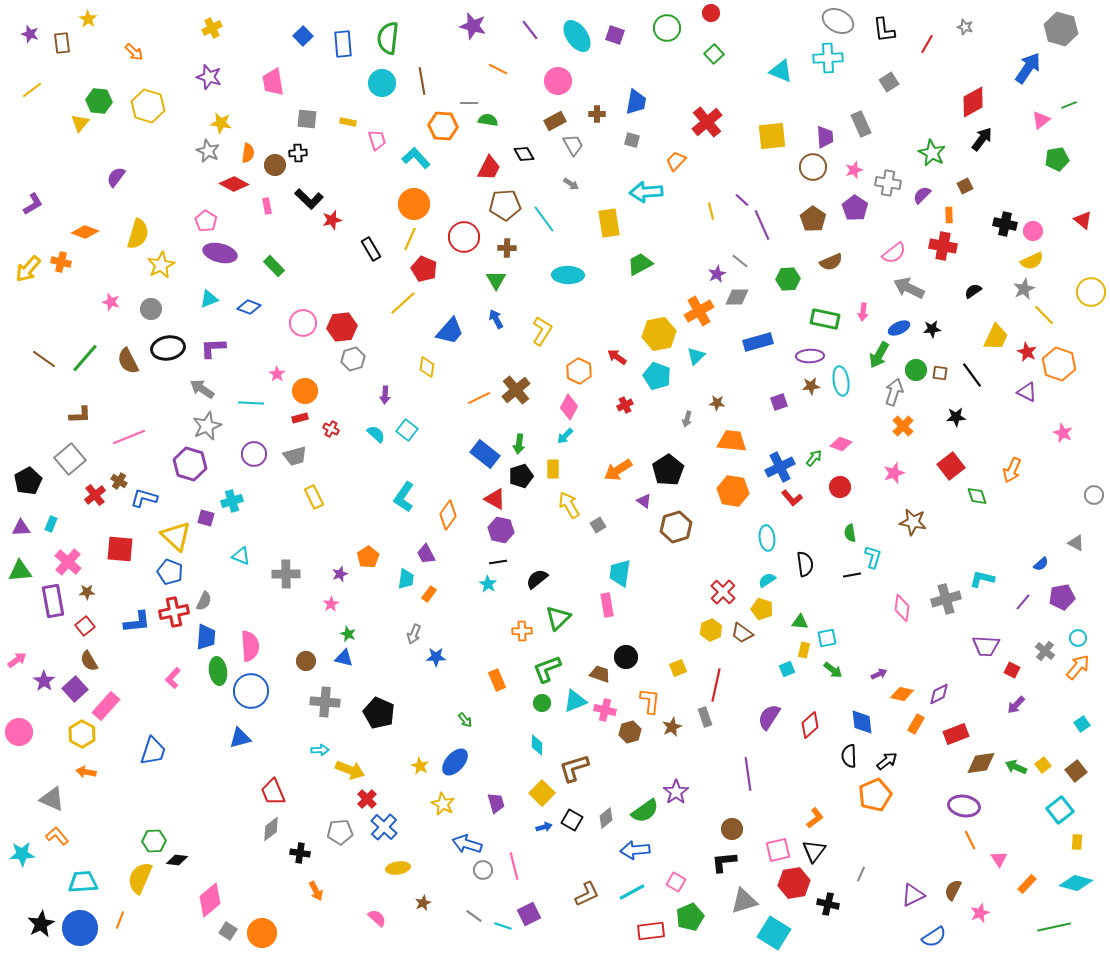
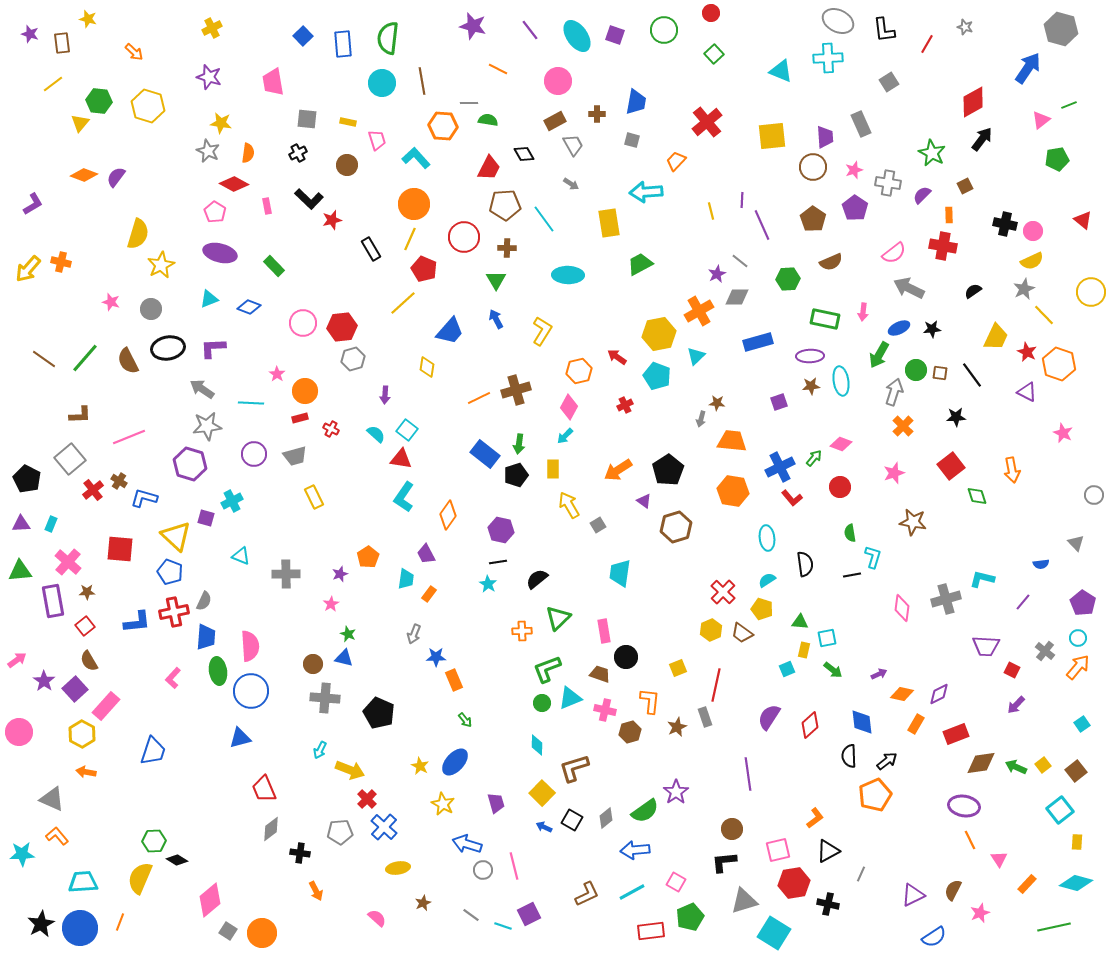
yellow star at (88, 19): rotated 18 degrees counterclockwise
green circle at (667, 28): moved 3 px left, 2 px down
yellow line at (32, 90): moved 21 px right, 6 px up
black cross at (298, 153): rotated 24 degrees counterclockwise
brown circle at (275, 165): moved 72 px right
purple line at (742, 200): rotated 49 degrees clockwise
pink pentagon at (206, 221): moved 9 px right, 9 px up
orange diamond at (85, 232): moved 1 px left, 57 px up
orange hexagon at (579, 371): rotated 20 degrees clockwise
brown cross at (516, 390): rotated 24 degrees clockwise
gray arrow at (687, 419): moved 14 px right
gray star at (207, 426): rotated 16 degrees clockwise
orange arrow at (1012, 470): rotated 35 degrees counterclockwise
black pentagon at (521, 476): moved 5 px left, 1 px up
black pentagon at (28, 481): moved 1 px left, 2 px up; rotated 16 degrees counterclockwise
red cross at (95, 495): moved 2 px left, 5 px up
red triangle at (495, 499): moved 94 px left, 40 px up; rotated 20 degrees counterclockwise
cyan cross at (232, 501): rotated 10 degrees counterclockwise
purple triangle at (21, 528): moved 4 px up
gray triangle at (1076, 543): rotated 18 degrees clockwise
blue semicircle at (1041, 564): rotated 35 degrees clockwise
purple pentagon at (1062, 597): moved 21 px right, 6 px down; rotated 30 degrees counterclockwise
pink rectangle at (607, 605): moved 3 px left, 26 px down
brown circle at (306, 661): moved 7 px right, 3 px down
orange rectangle at (497, 680): moved 43 px left
cyan triangle at (575, 701): moved 5 px left, 3 px up
gray cross at (325, 702): moved 4 px up
brown star at (672, 727): moved 5 px right
cyan arrow at (320, 750): rotated 120 degrees clockwise
red trapezoid at (273, 792): moved 9 px left, 3 px up
blue arrow at (544, 827): rotated 140 degrees counterclockwise
black triangle at (814, 851): moved 14 px right; rotated 25 degrees clockwise
black diamond at (177, 860): rotated 25 degrees clockwise
gray line at (474, 916): moved 3 px left, 1 px up
orange line at (120, 920): moved 2 px down
